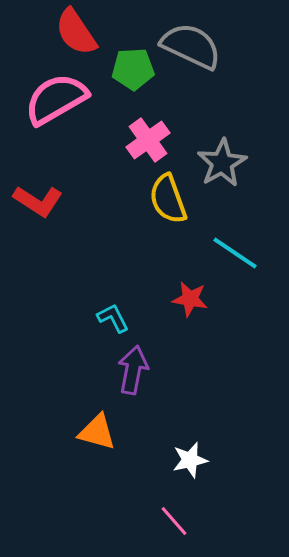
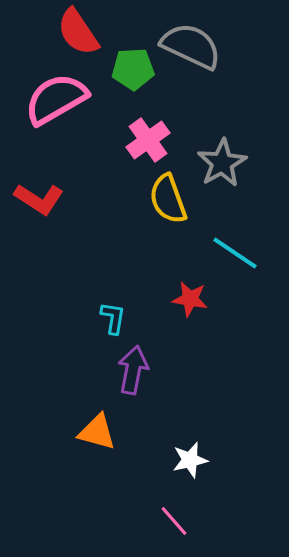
red semicircle: moved 2 px right
red L-shape: moved 1 px right, 2 px up
cyan L-shape: rotated 36 degrees clockwise
